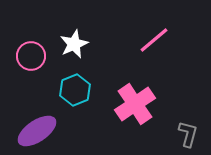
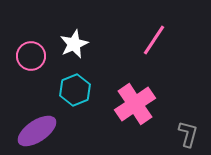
pink line: rotated 16 degrees counterclockwise
